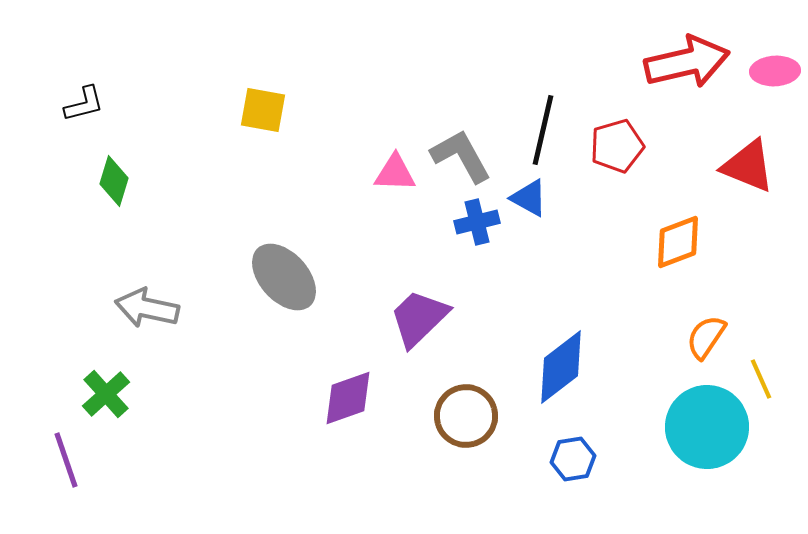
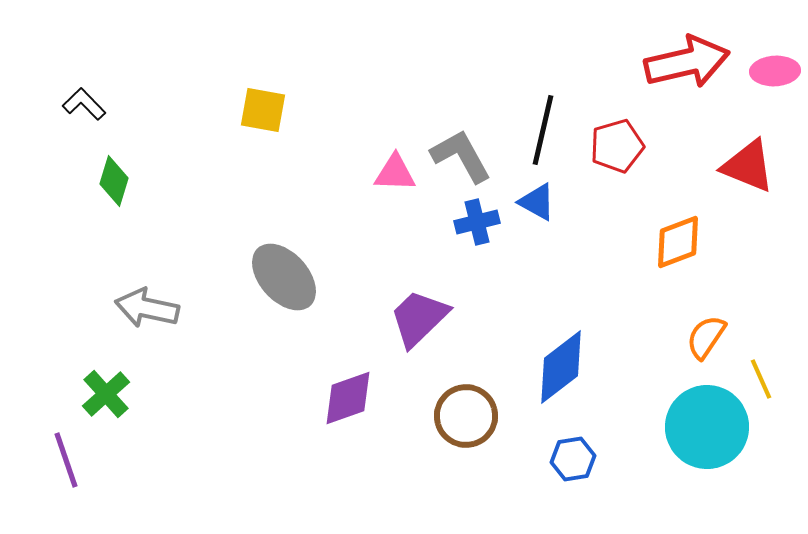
black L-shape: rotated 120 degrees counterclockwise
blue triangle: moved 8 px right, 4 px down
